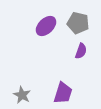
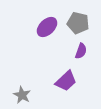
purple ellipse: moved 1 px right, 1 px down
purple trapezoid: moved 3 px right, 12 px up; rotated 30 degrees clockwise
